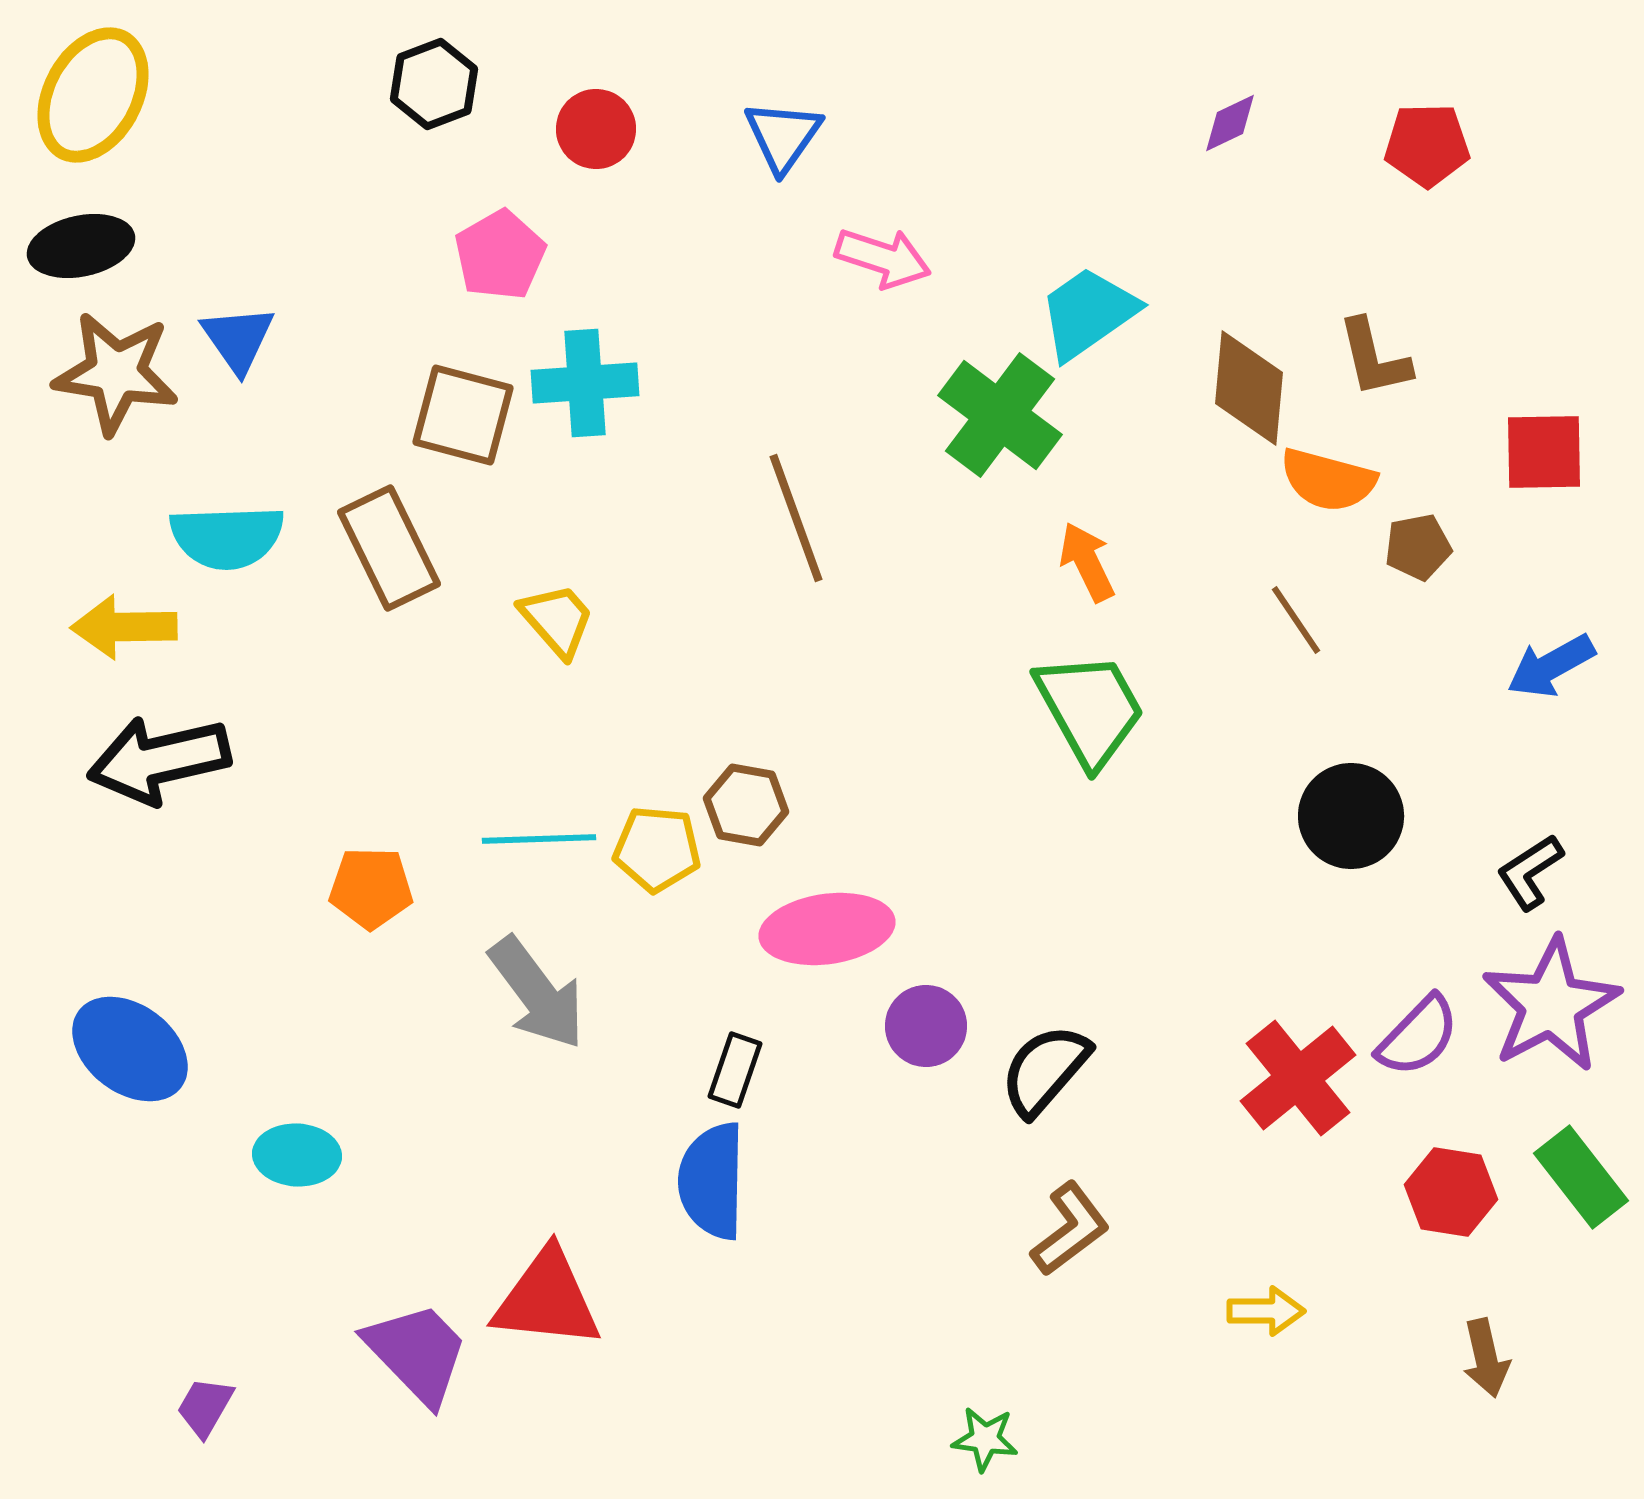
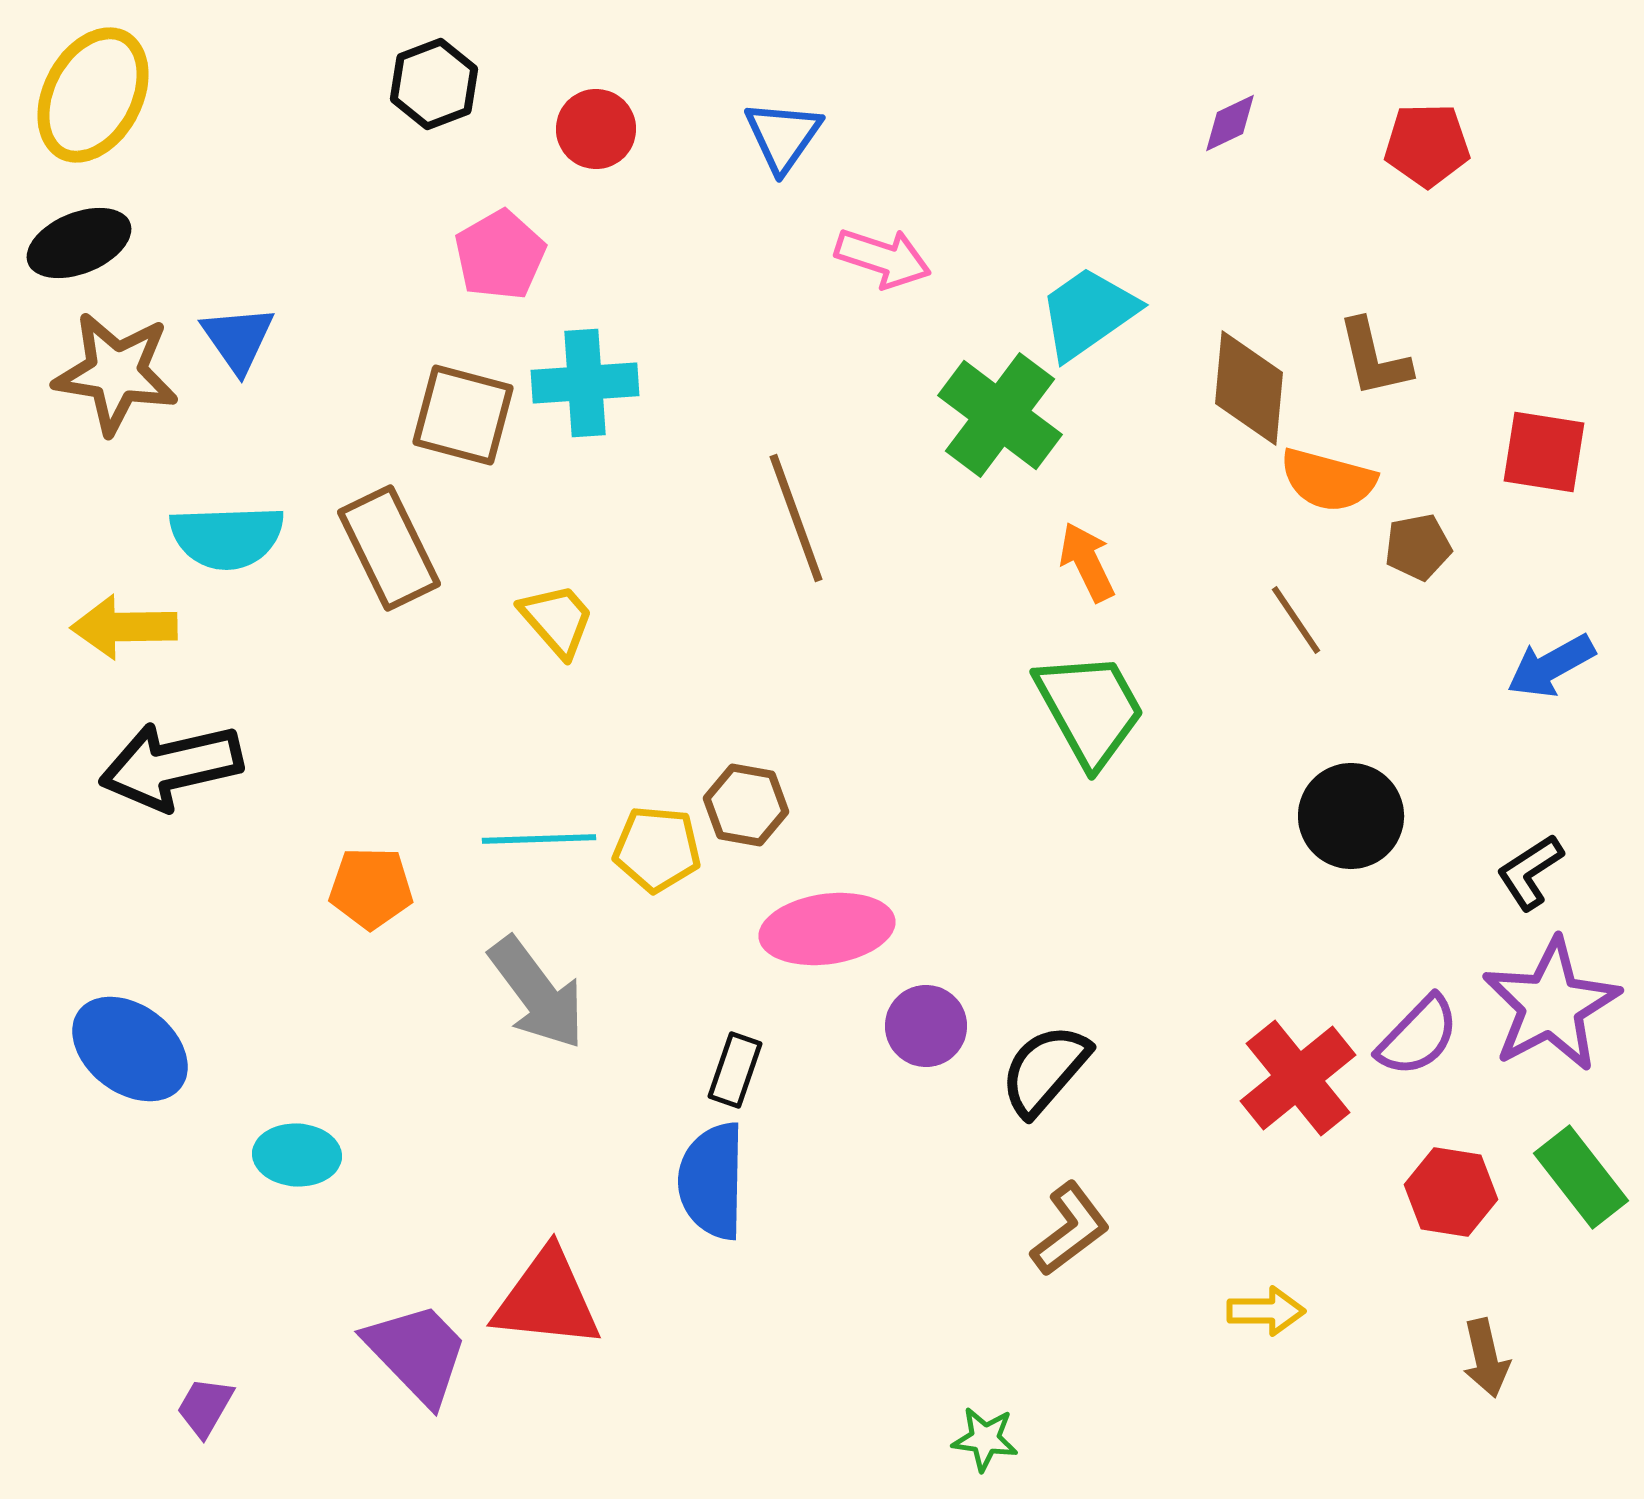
black ellipse at (81, 246): moved 2 px left, 3 px up; rotated 10 degrees counterclockwise
red square at (1544, 452): rotated 10 degrees clockwise
black arrow at (159, 760): moved 12 px right, 6 px down
